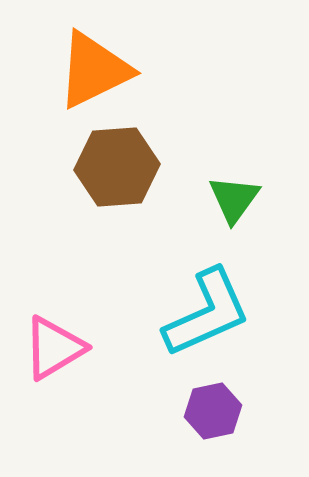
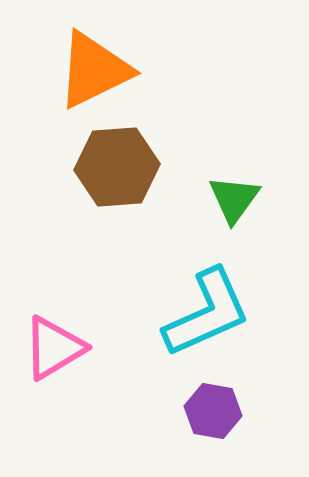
purple hexagon: rotated 22 degrees clockwise
